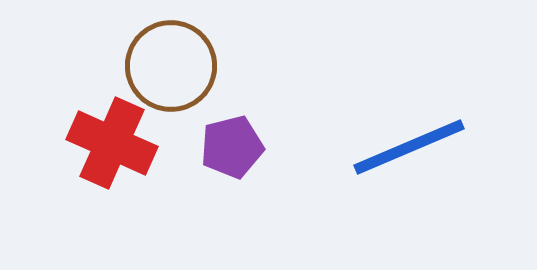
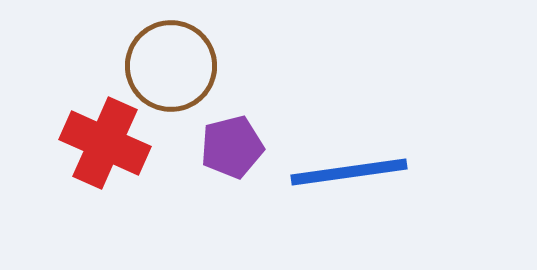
red cross: moved 7 px left
blue line: moved 60 px left, 25 px down; rotated 15 degrees clockwise
